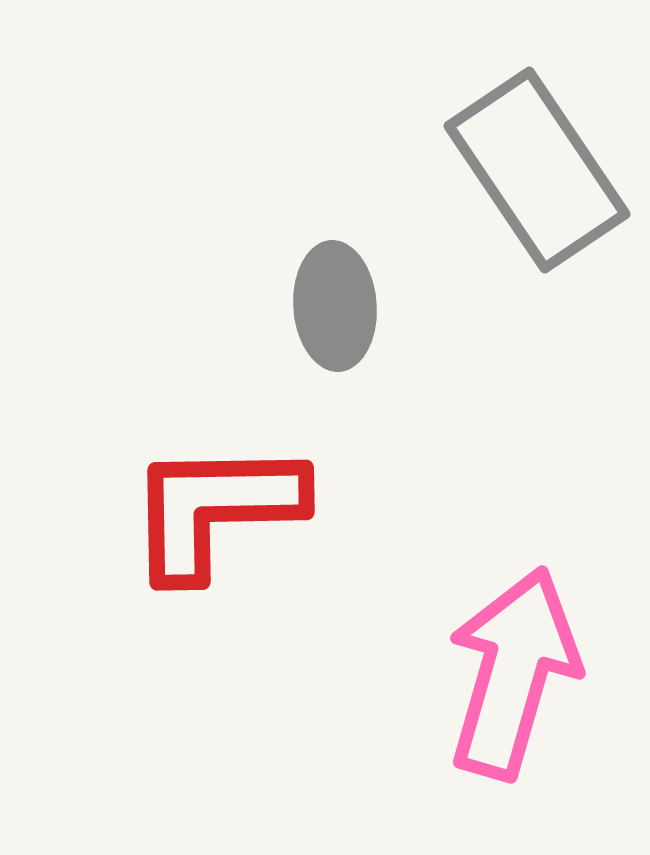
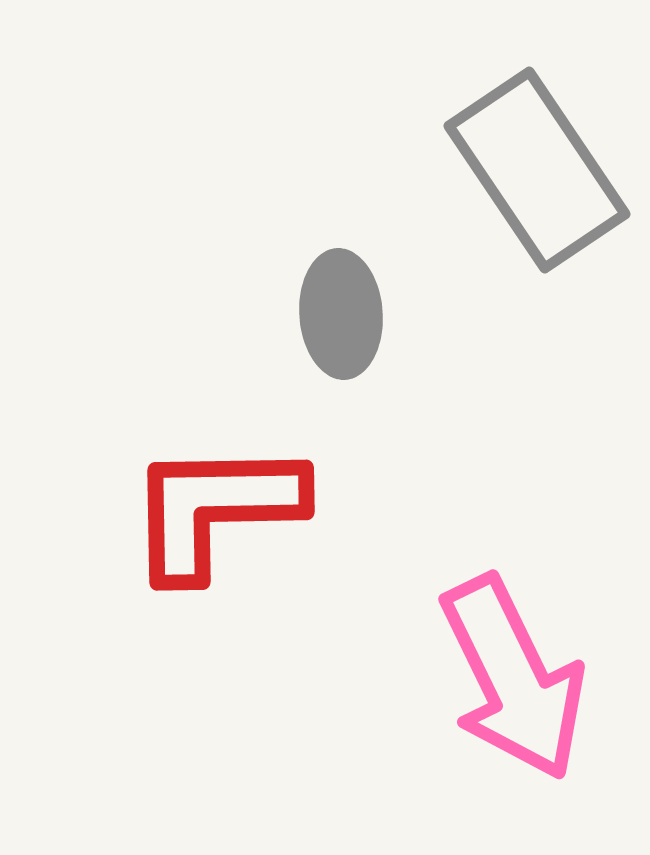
gray ellipse: moved 6 px right, 8 px down
pink arrow: moved 5 px down; rotated 138 degrees clockwise
